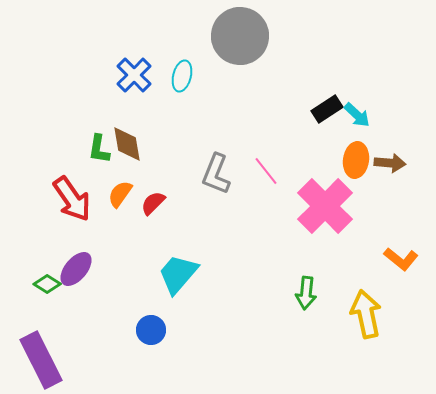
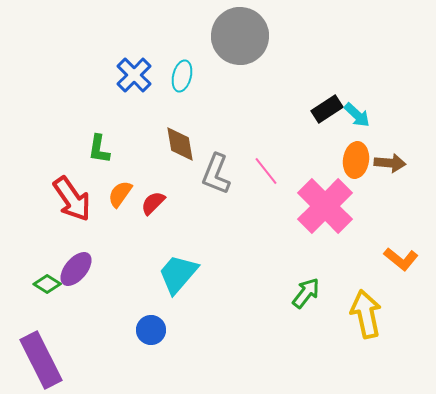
brown diamond: moved 53 px right
green arrow: rotated 148 degrees counterclockwise
